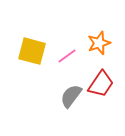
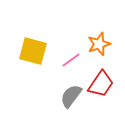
orange star: moved 1 px down
yellow square: moved 1 px right
pink line: moved 4 px right, 4 px down
